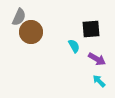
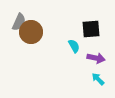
gray semicircle: moved 5 px down
purple arrow: moved 1 px left, 1 px up; rotated 18 degrees counterclockwise
cyan arrow: moved 1 px left, 2 px up
